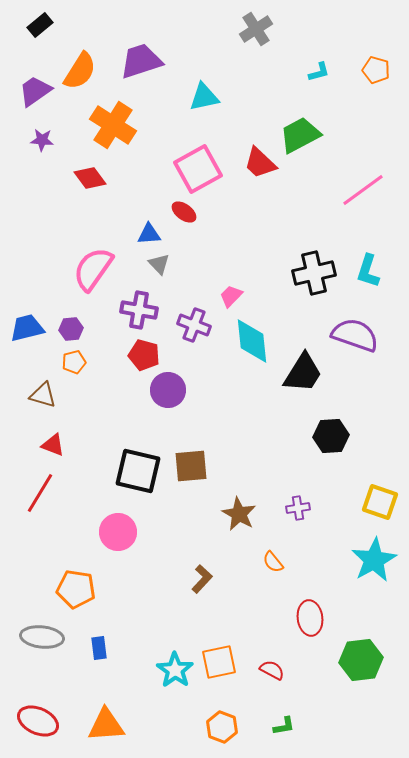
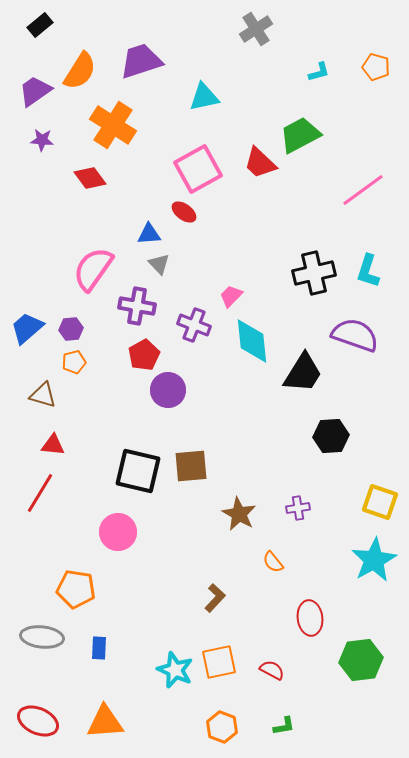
orange pentagon at (376, 70): moved 3 px up
purple cross at (139, 310): moved 2 px left, 4 px up
blue trapezoid at (27, 328): rotated 27 degrees counterclockwise
red pentagon at (144, 355): rotated 28 degrees clockwise
red triangle at (53, 445): rotated 15 degrees counterclockwise
brown L-shape at (202, 579): moved 13 px right, 19 px down
blue rectangle at (99, 648): rotated 10 degrees clockwise
cyan star at (175, 670): rotated 12 degrees counterclockwise
orange triangle at (106, 725): moved 1 px left, 3 px up
